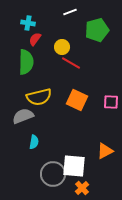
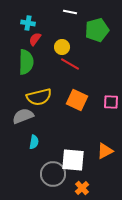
white line: rotated 32 degrees clockwise
red line: moved 1 px left, 1 px down
white square: moved 1 px left, 6 px up
